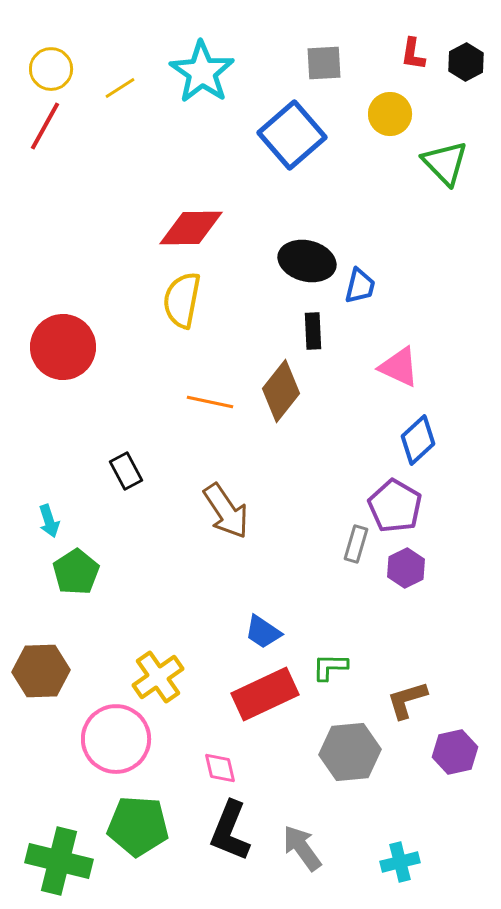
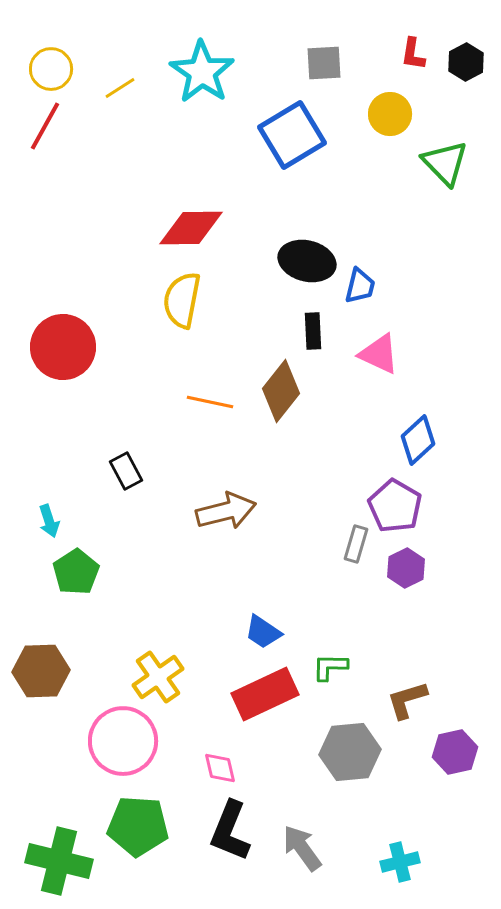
blue square at (292, 135): rotated 10 degrees clockwise
pink triangle at (399, 367): moved 20 px left, 13 px up
brown arrow at (226, 511): rotated 70 degrees counterclockwise
pink circle at (116, 739): moved 7 px right, 2 px down
